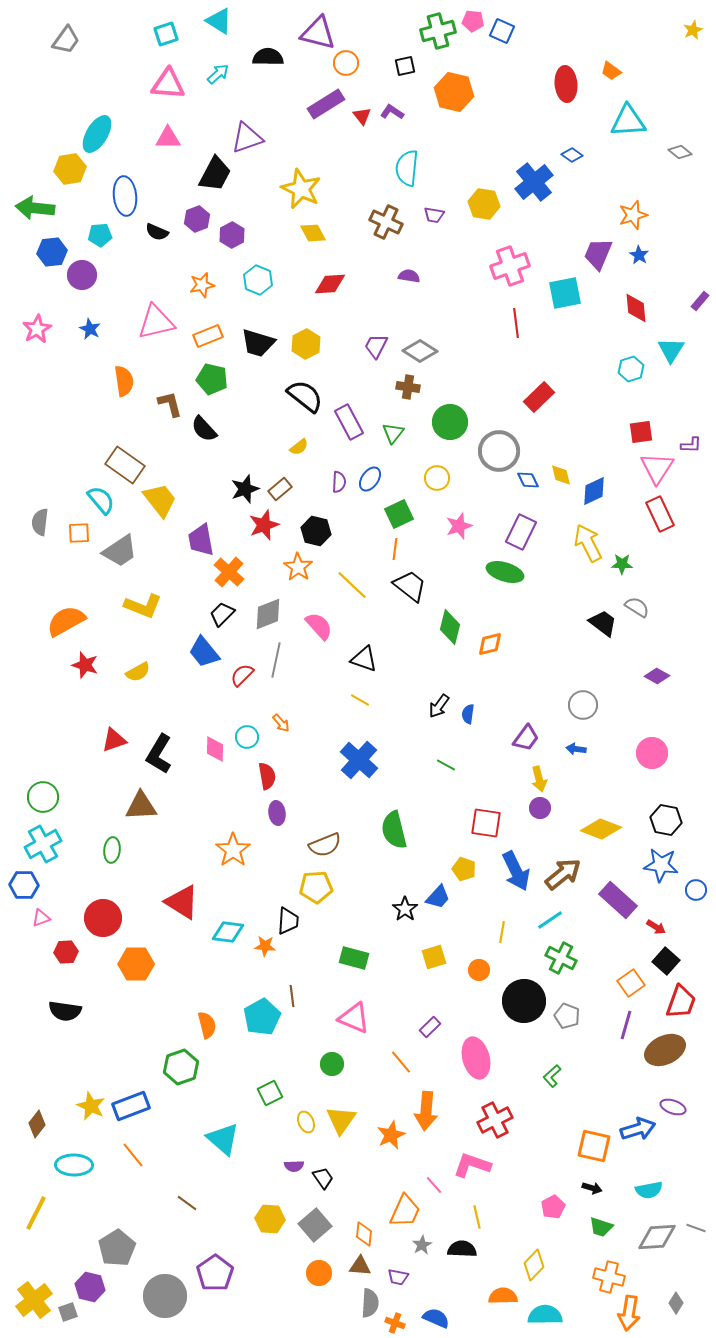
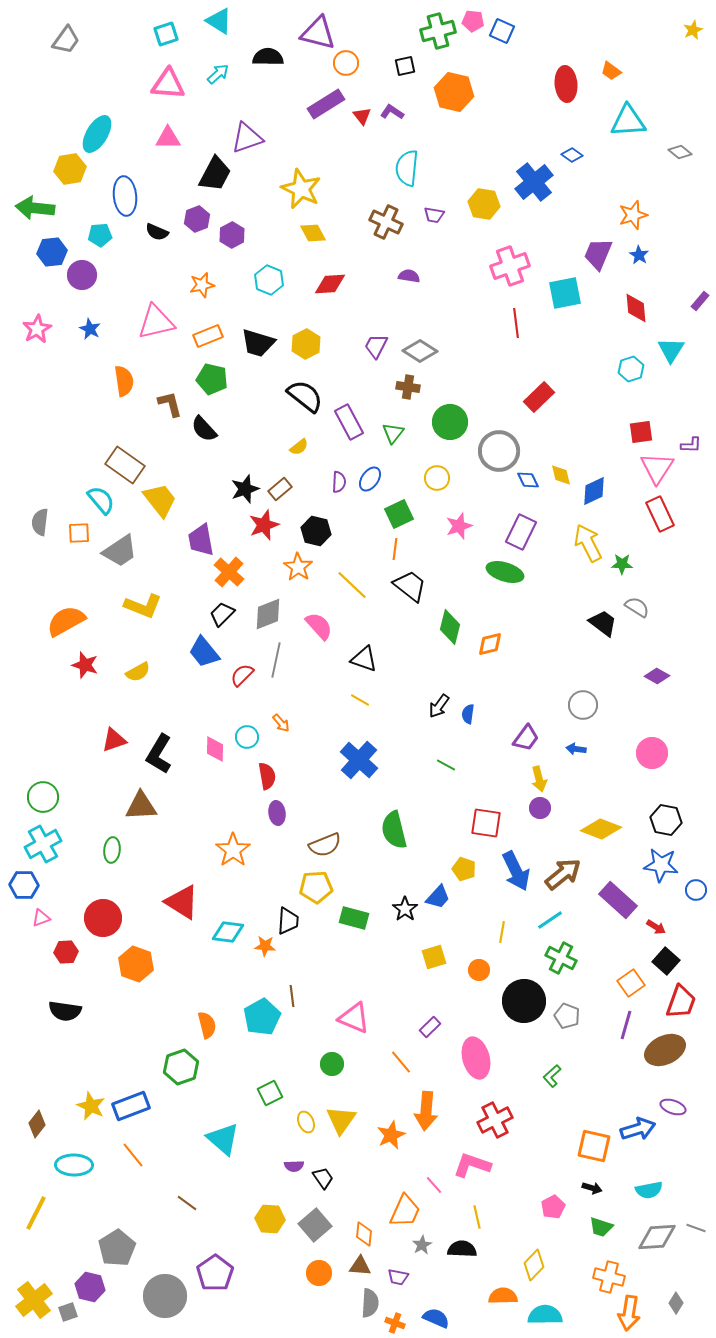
cyan hexagon at (258, 280): moved 11 px right
green rectangle at (354, 958): moved 40 px up
orange hexagon at (136, 964): rotated 20 degrees clockwise
